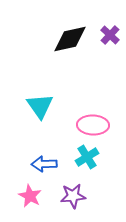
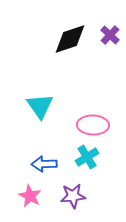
black diamond: rotated 6 degrees counterclockwise
